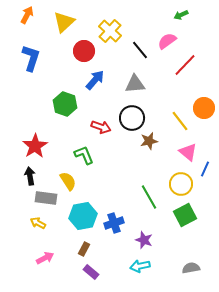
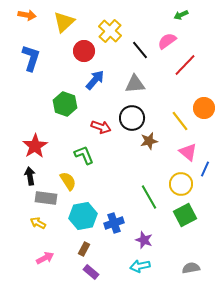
orange arrow: rotated 72 degrees clockwise
